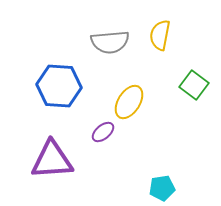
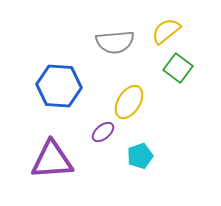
yellow semicircle: moved 6 px right, 4 px up; rotated 40 degrees clockwise
gray semicircle: moved 5 px right
green square: moved 16 px left, 17 px up
cyan pentagon: moved 22 px left, 32 px up; rotated 10 degrees counterclockwise
